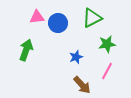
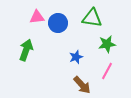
green triangle: rotated 35 degrees clockwise
